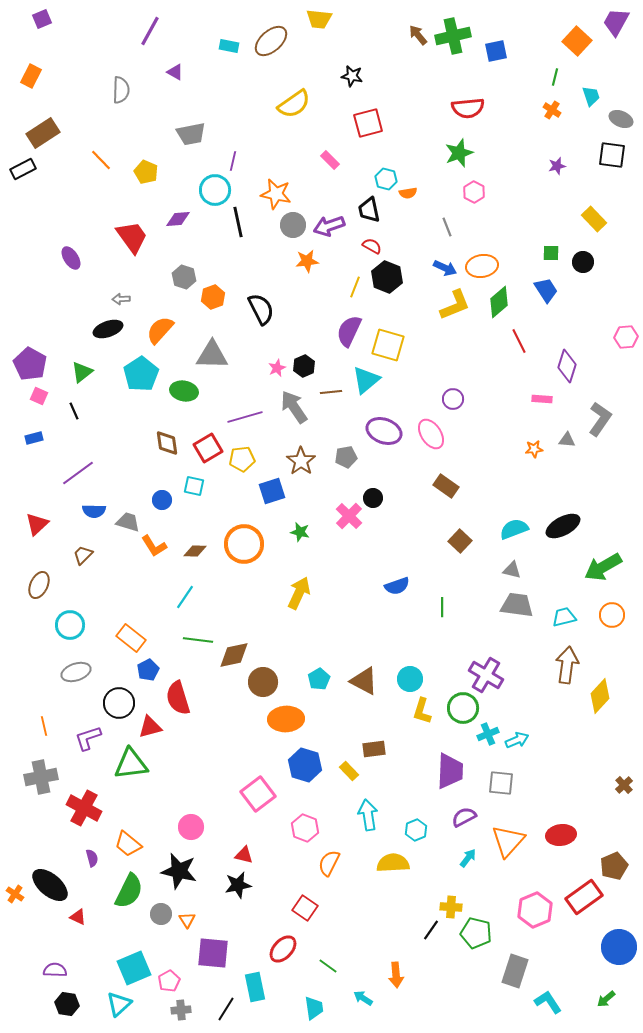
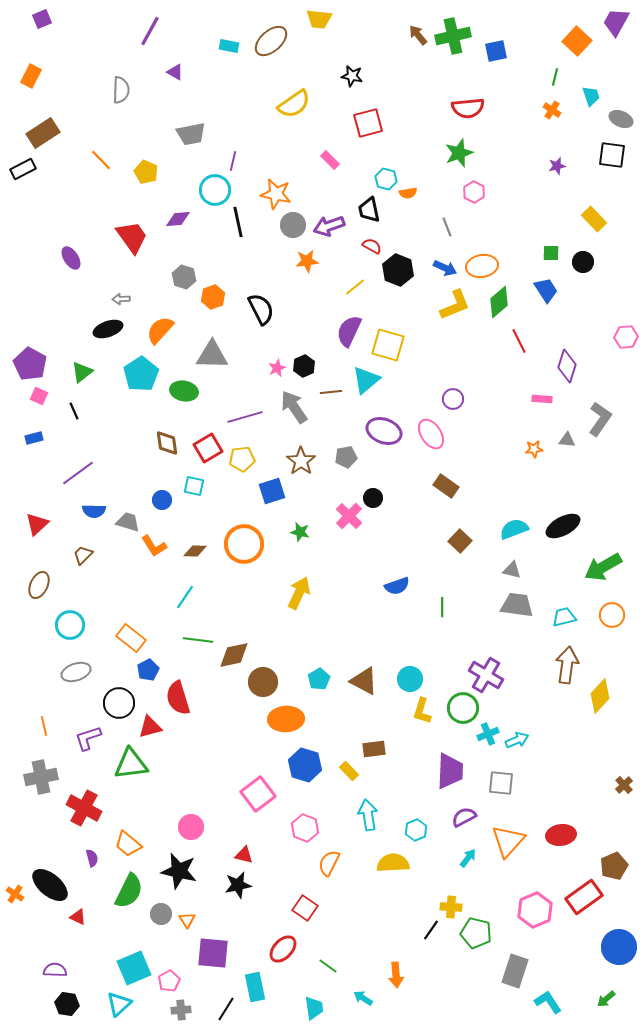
black hexagon at (387, 277): moved 11 px right, 7 px up
yellow line at (355, 287): rotated 30 degrees clockwise
